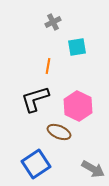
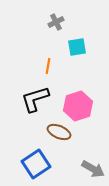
gray cross: moved 3 px right
pink hexagon: rotated 16 degrees clockwise
